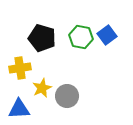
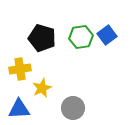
green hexagon: rotated 20 degrees counterclockwise
yellow cross: moved 1 px down
gray circle: moved 6 px right, 12 px down
